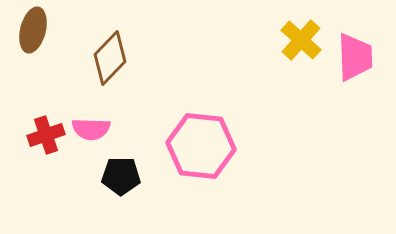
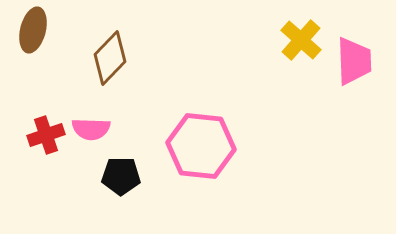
pink trapezoid: moved 1 px left, 4 px down
